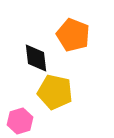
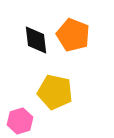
black diamond: moved 18 px up
